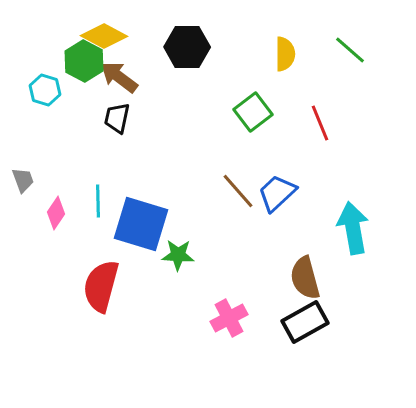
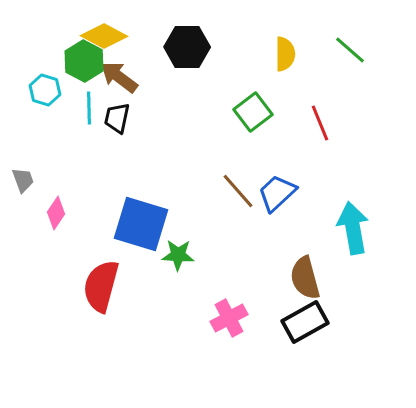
cyan line: moved 9 px left, 93 px up
